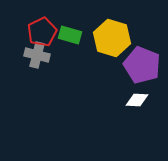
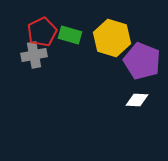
gray cross: moved 3 px left; rotated 25 degrees counterclockwise
purple pentagon: moved 4 px up
